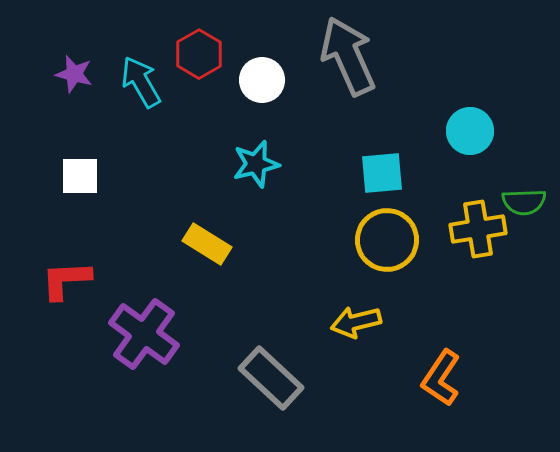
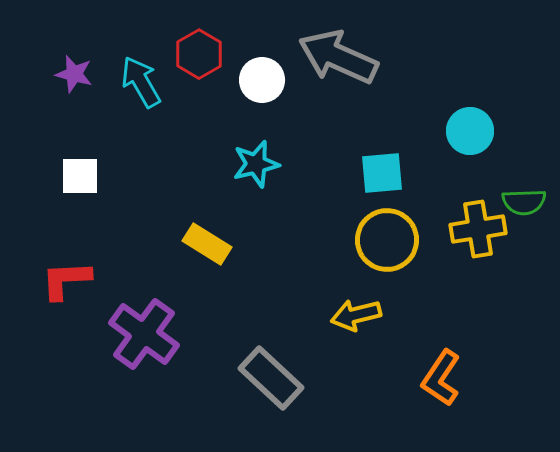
gray arrow: moved 10 px left, 1 px down; rotated 42 degrees counterclockwise
yellow arrow: moved 7 px up
